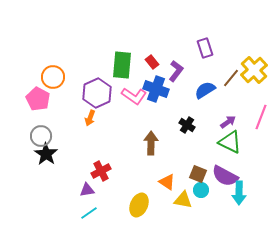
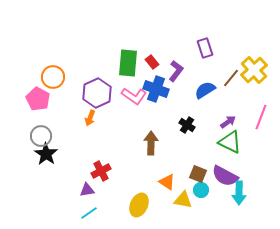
green rectangle: moved 6 px right, 2 px up
